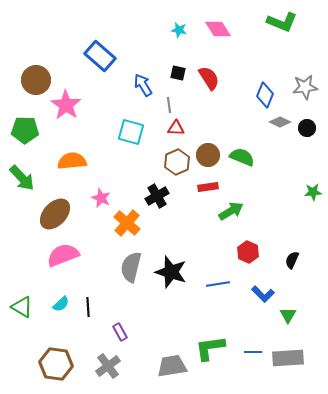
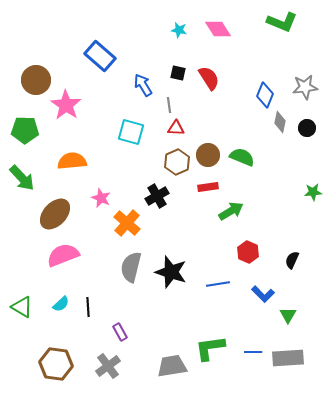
gray diamond at (280, 122): rotated 75 degrees clockwise
